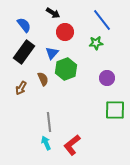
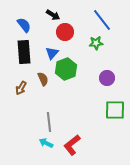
black arrow: moved 2 px down
black rectangle: rotated 40 degrees counterclockwise
cyan arrow: rotated 40 degrees counterclockwise
